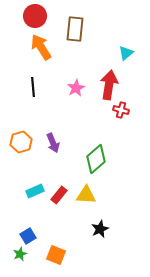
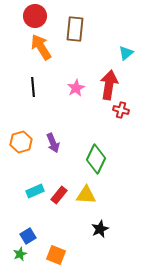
green diamond: rotated 24 degrees counterclockwise
